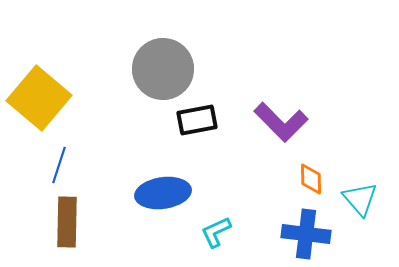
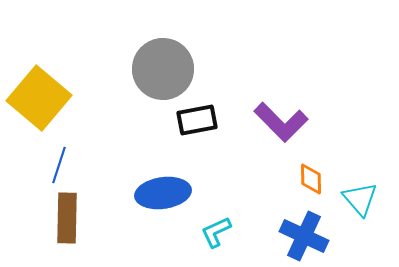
brown rectangle: moved 4 px up
blue cross: moved 2 px left, 2 px down; rotated 18 degrees clockwise
